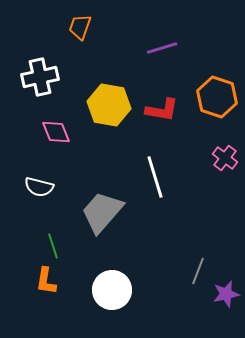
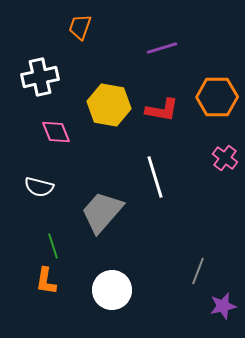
orange hexagon: rotated 18 degrees counterclockwise
purple star: moved 3 px left, 12 px down
